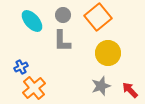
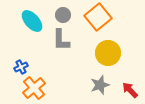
gray L-shape: moved 1 px left, 1 px up
gray star: moved 1 px left, 1 px up
